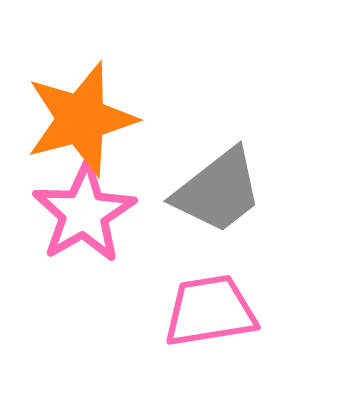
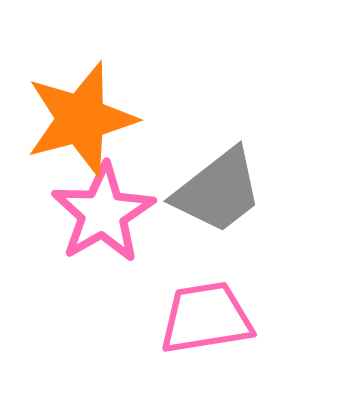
pink star: moved 19 px right
pink trapezoid: moved 4 px left, 7 px down
